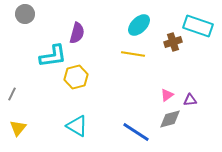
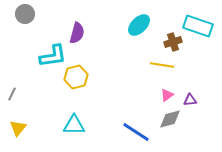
yellow line: moved 29 px right, 11 px down
cyan triangle: moved 3 px left, 1 px up; rotated 30 degrees counterclockwise
